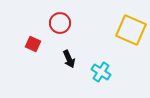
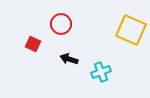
red circle: moved 1 px right, 1 px down
black arrow: rotated 132 degrees clockwise
cyan cross: rotated 36 degrees clockwise
